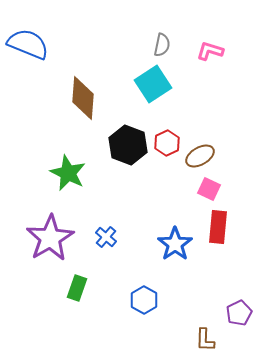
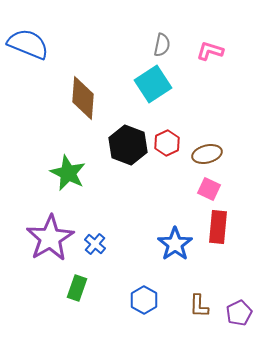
brown ellipse: moved 7 px right, 2 px up; rotated 16 degrees clockwise
blue cross: moved 11 px left, 7 px down
brown L-shape: moved 6 px left, 34 px up
